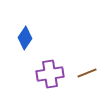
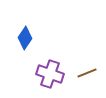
purple cross: rotated 28 degrees clockwise
